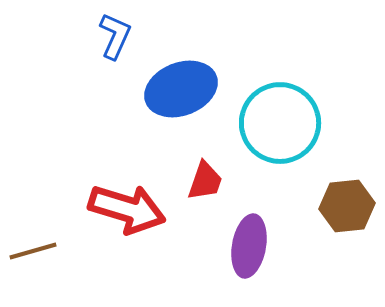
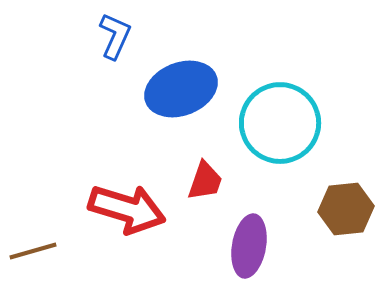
brown hexagon: moved 1 px left, 3 px down
